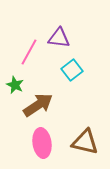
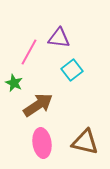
green star: moved 1 px left, 2 px up
